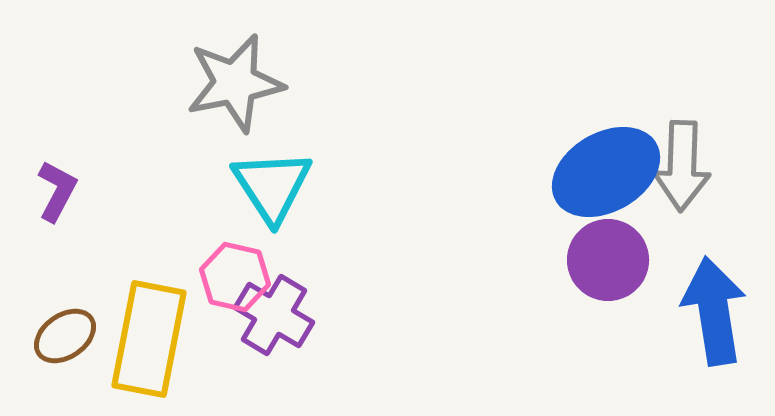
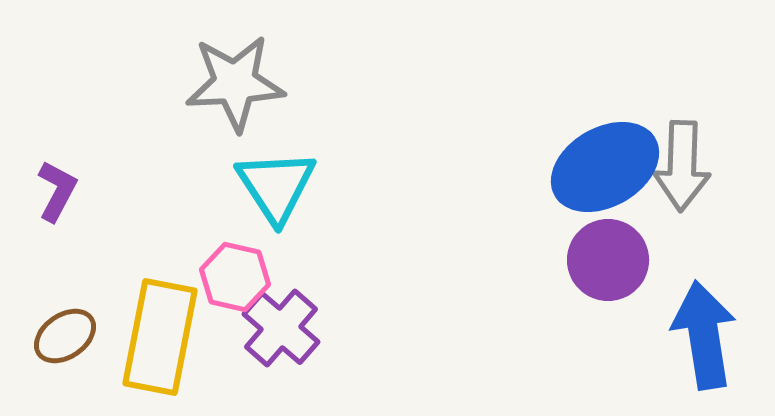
gray star: rotated 8 degrees clockwise
blue ellipse: moved 1 px left, 5 px up
cyan triangle: moved 4 px right
blue arrow: moved 10 px left, 24 px down
purple cross: moved 7 px right, 13 px down; rotated 10 degrees clockwise
yellow rectangle: moved 11 px right, 2 px up
